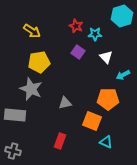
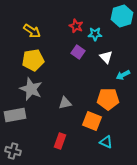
yellow pentagon: moved 6 px left, 2 px up
gray rectangle: rotated 15 degrees counterclockwise
